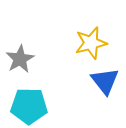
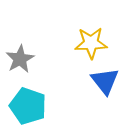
yellow star: rotated 12 degrees clockwise
cyan pentagon: moved 1 px left; rotated 18 degrees clockwise
